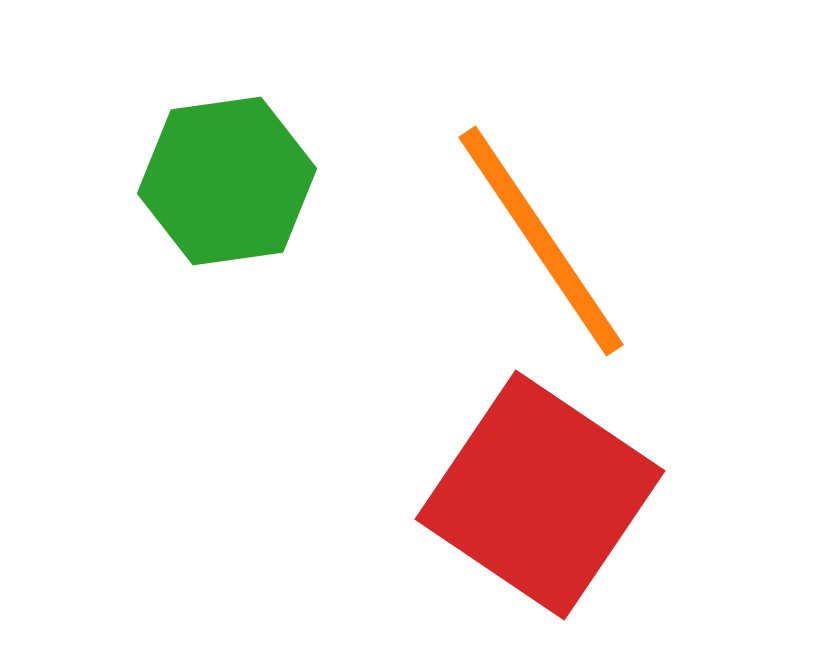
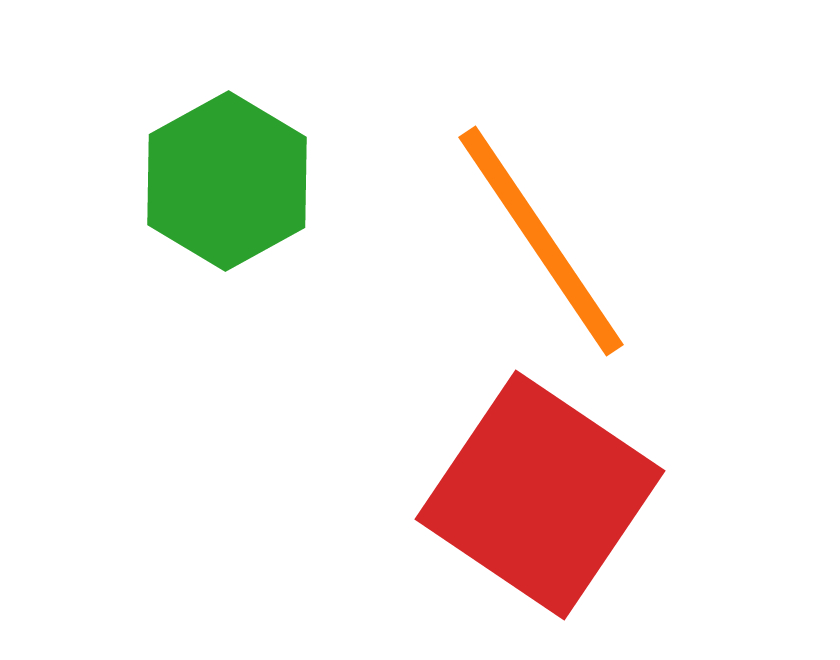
green hexagon: rotated 21 degrees counterclockwise
